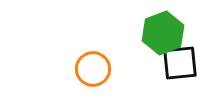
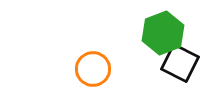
black square: rotated 33 degrees clockwise
